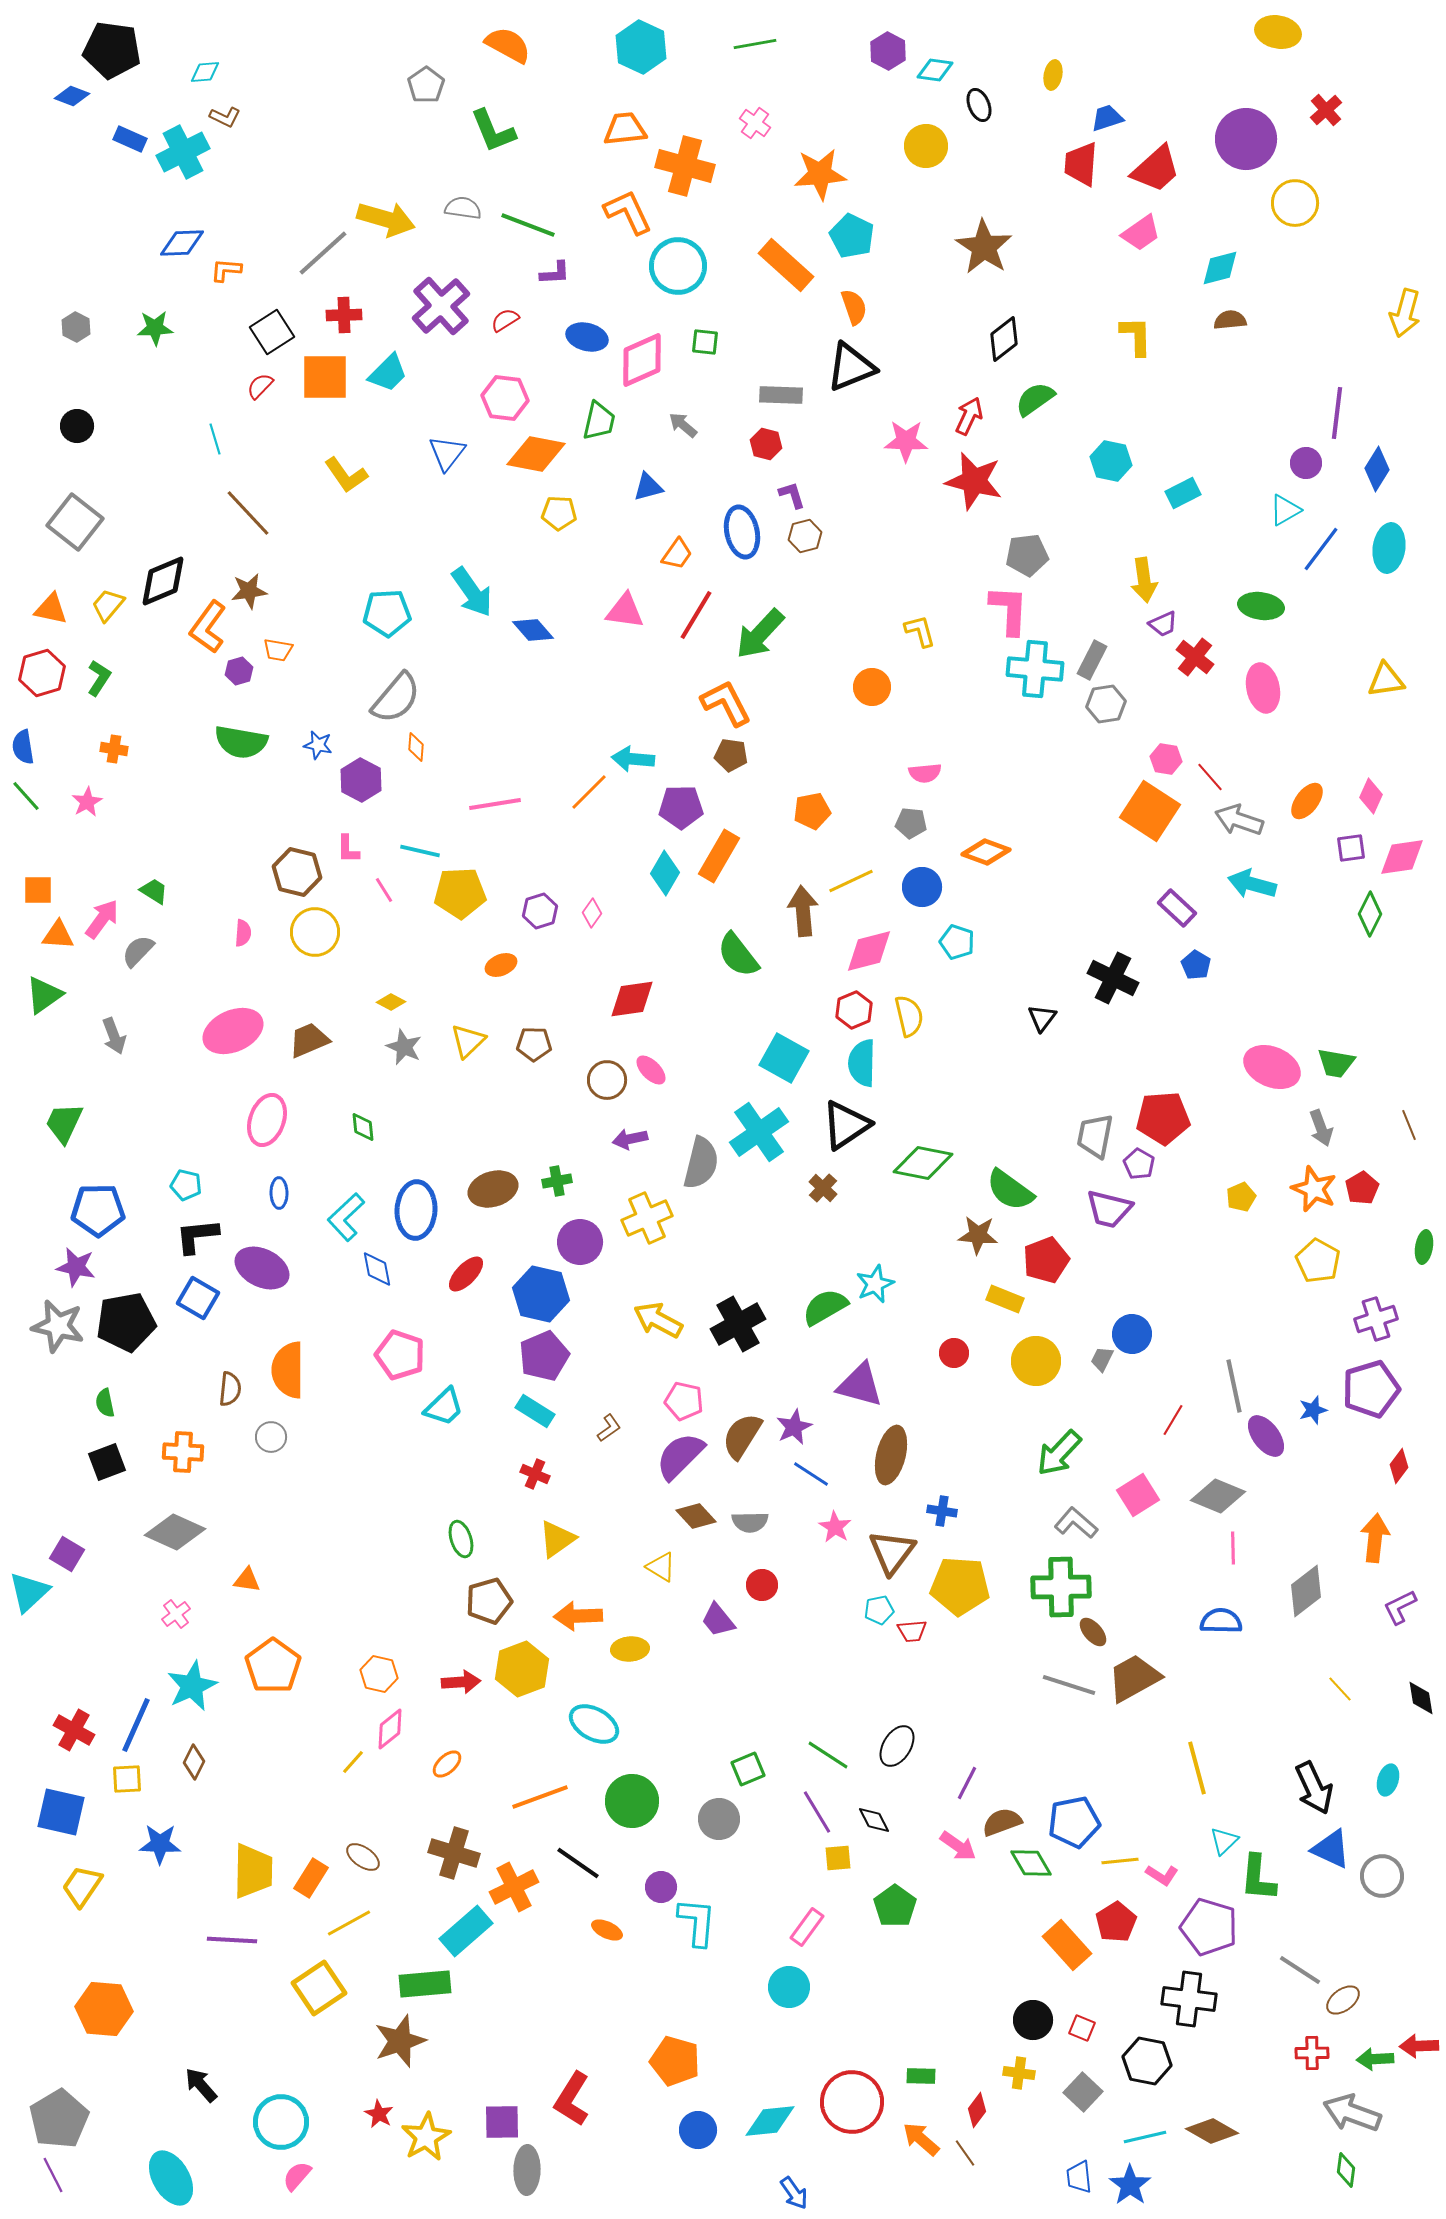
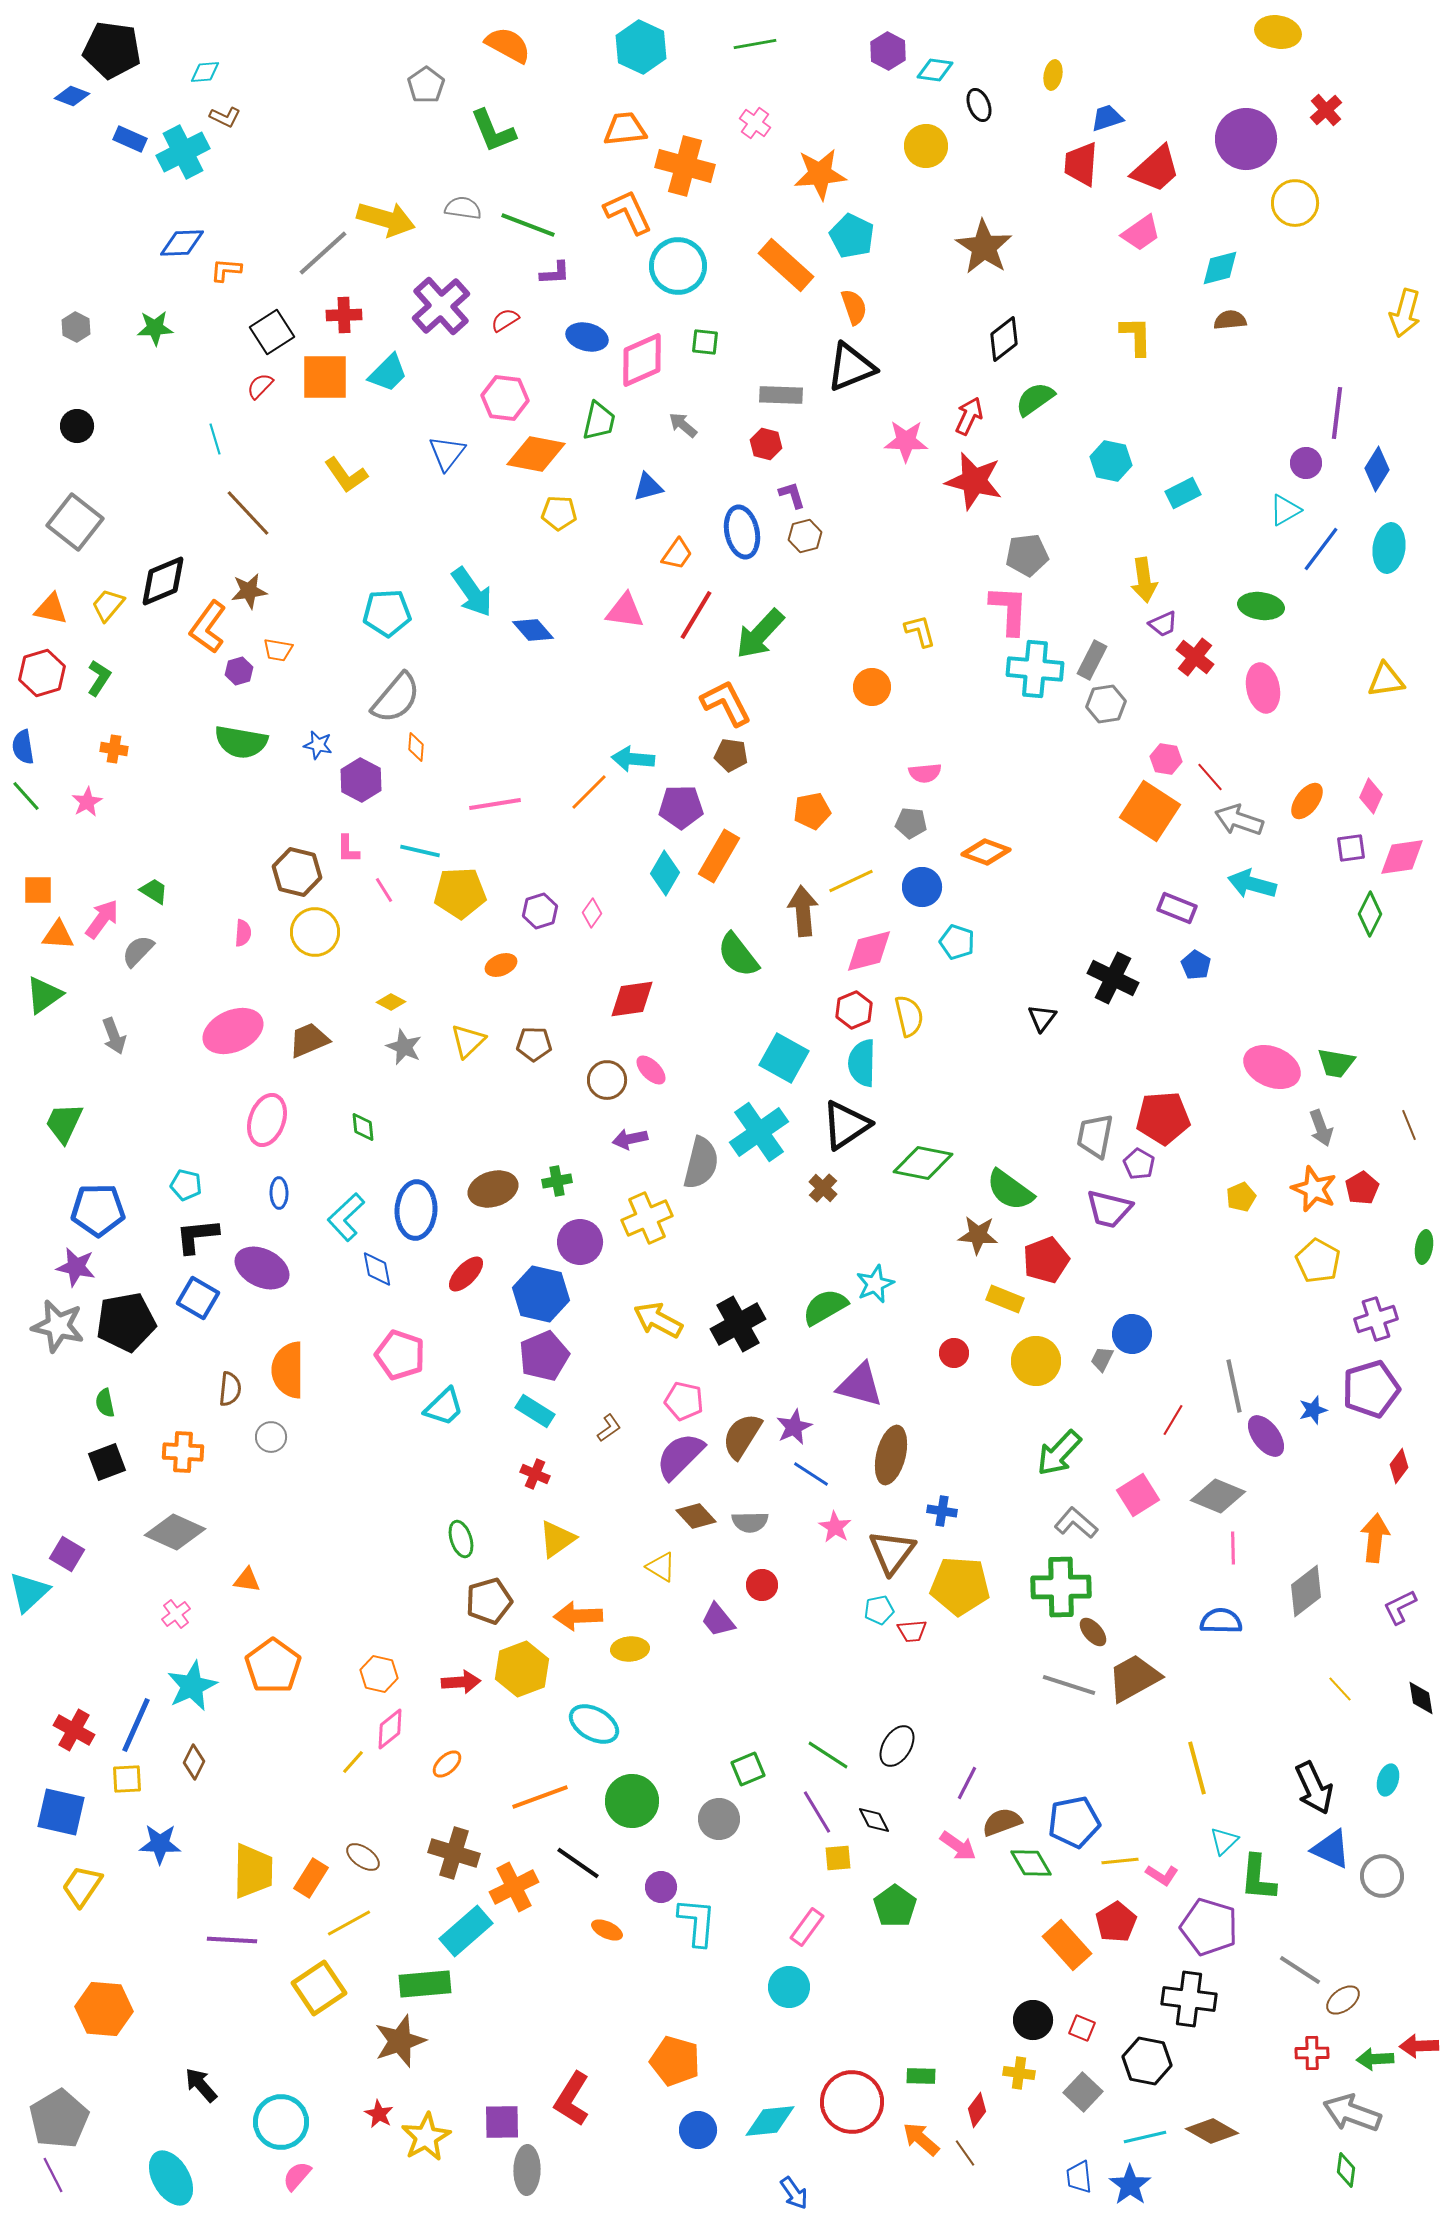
purple rectangle at (1177, 908): rotated 21 degrees counterclockwise
